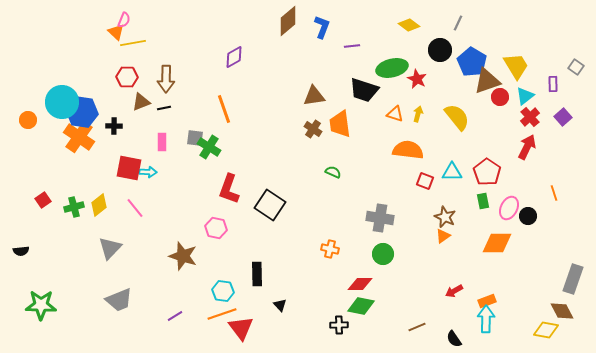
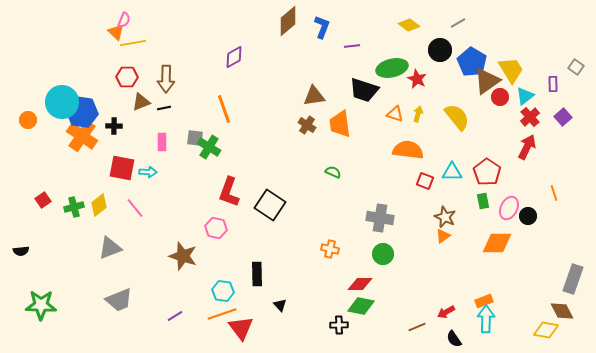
gray line at (458, 23): rotated 35 degrees clockwise
yellow trapezoid at (516, 66): moved 5 px left, 4 px down
brown triangle at (487, 81): rotated 16 degrees counterclockwise
brown cross at (313, 129): moved 6 px left, 4 px up
orange cross at (79, 137): moved 3 px right, 1 px up
red square at (129, 168): moved 7 px left
red L-shape at (229, 189): moved 3 px down
gray triangle at (110, 248): rotated 25 degrees clockwise
red arrow at (454, 291): moved 8 px left, 21 px down
orange rectangle at (487, 301): moved 3 px left
